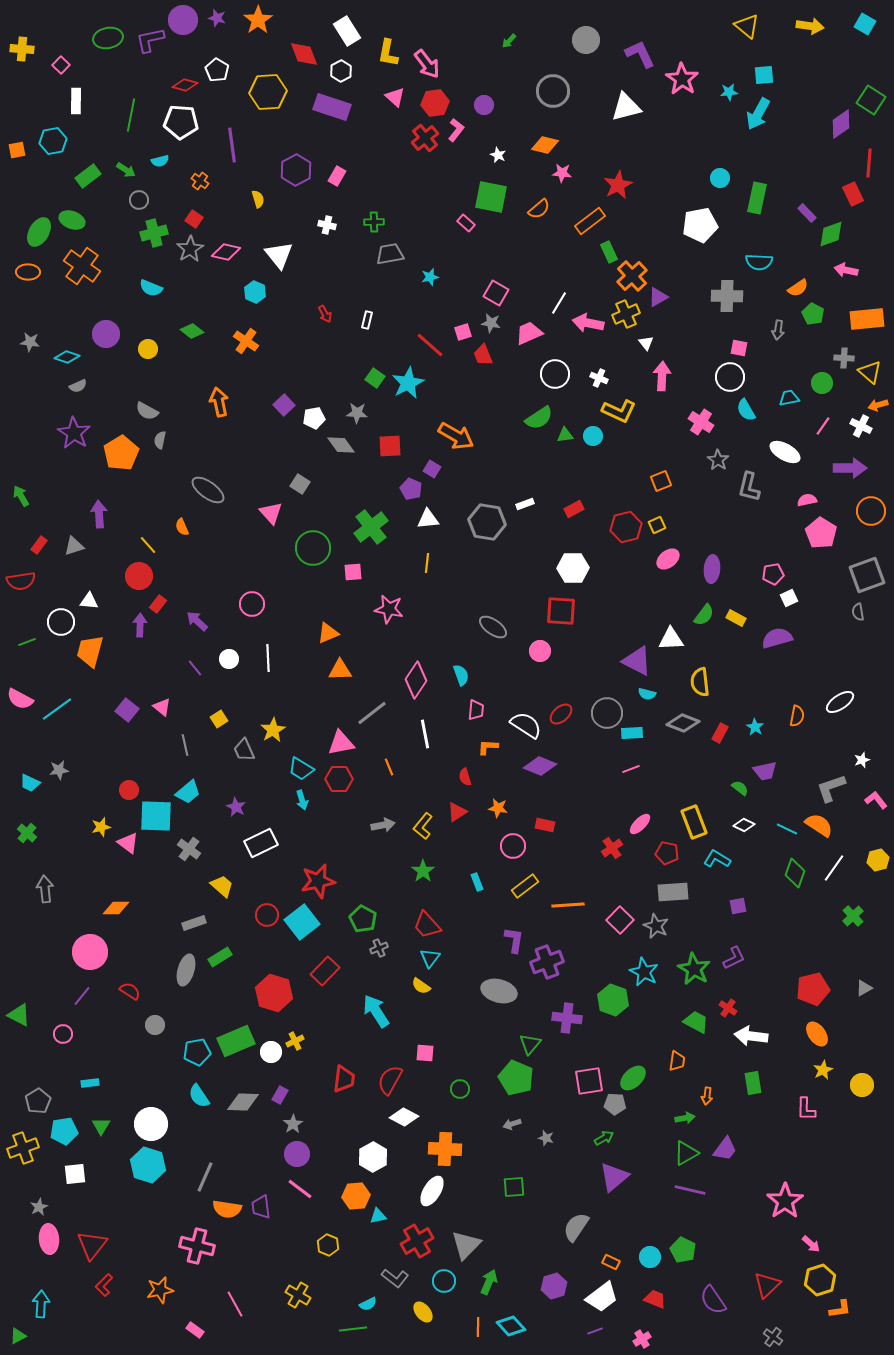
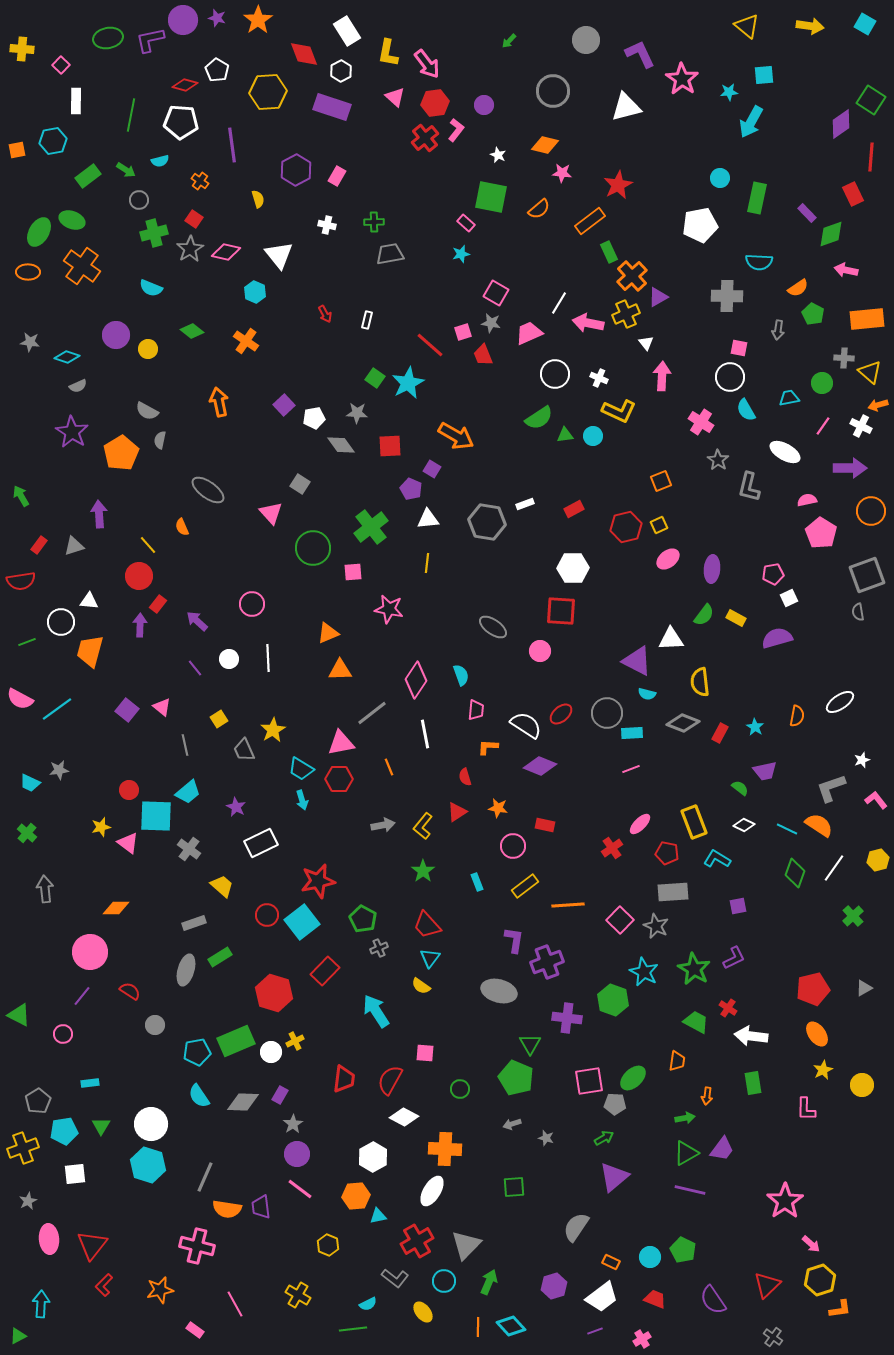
cyan arrow at (758, 114): moved 7 px left, 8 px down
red line at (869, 163): moved 2 px right, 6 px up
cyan star at (430, 277): moved 31 px right, 23 px up
purple circle at (106, 334): moved 10 px right, 1 px down
purple star at (74, 433): moved 2 px left, 1 px up
yellow square at (657, 525): moved 2 px right
green triangle at (530, 1044): rotated 10 degrees counterclockwise
purple trapezoid at (725, 1149): moved 3 px left
gray star at (39, 1207): moved 11 px left, 6 px up
